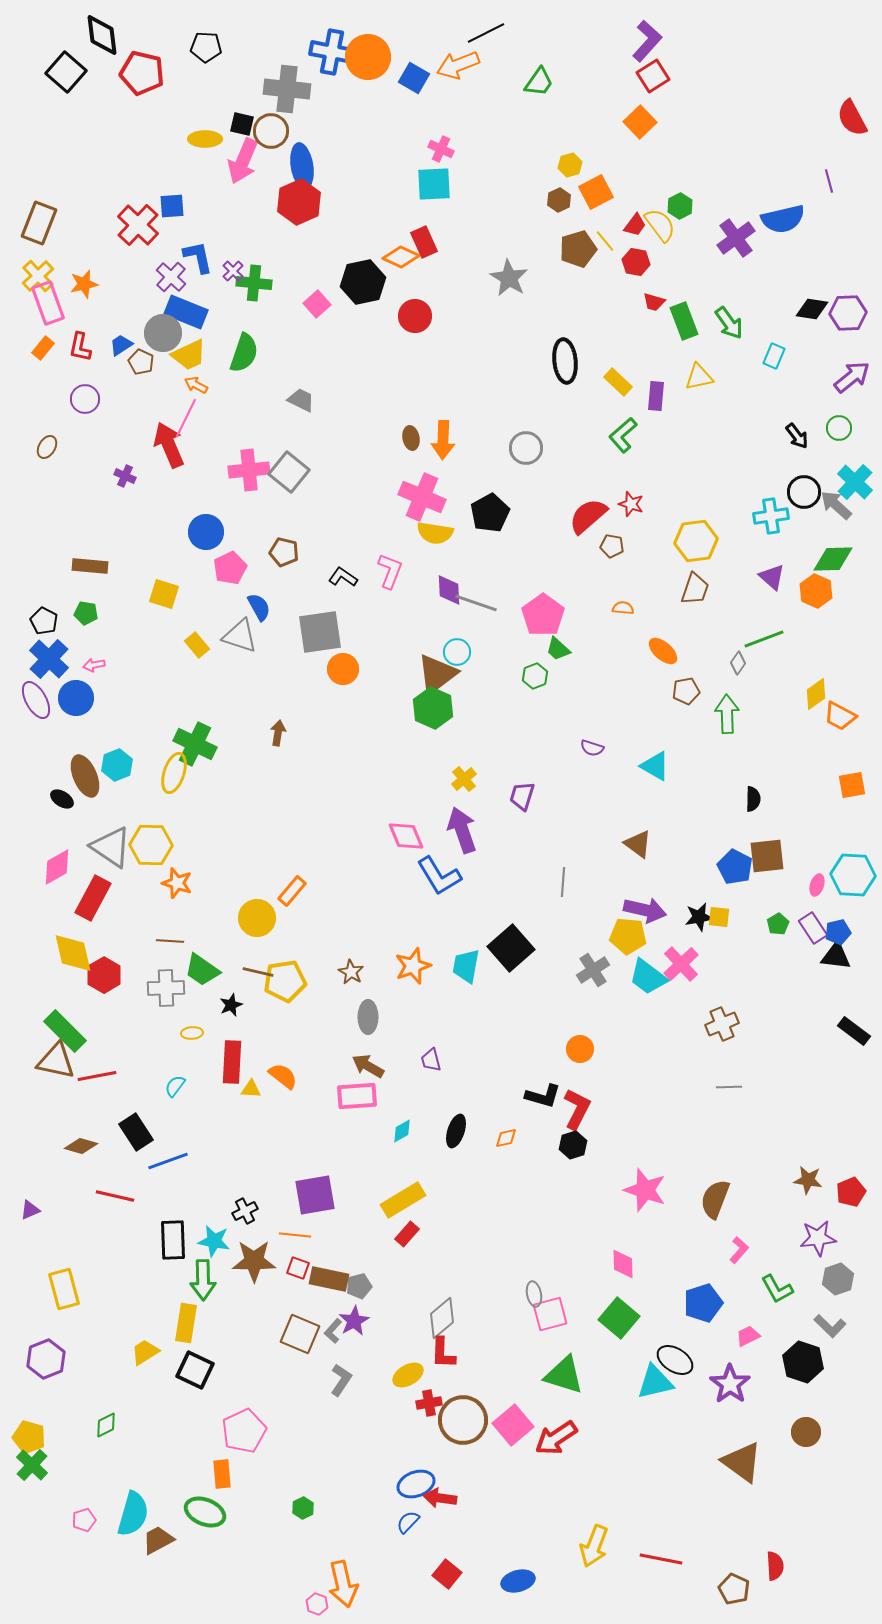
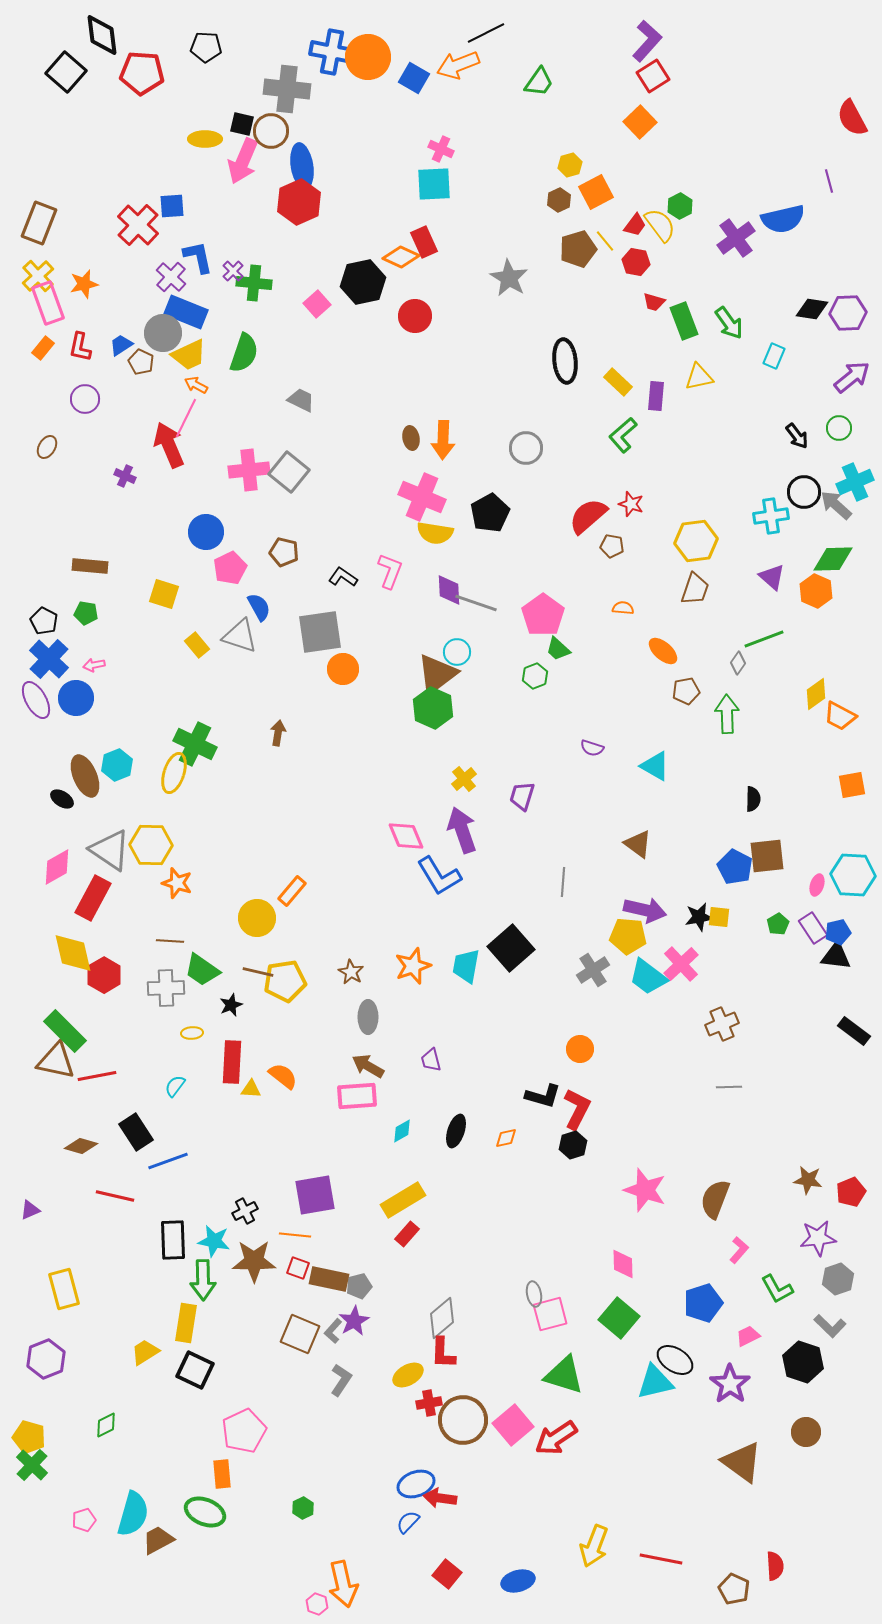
red pentagon at (142, 73): rotated 9 degrees counterclockwise
cyan cross at (855, 482): rotated 24 degrees clockwise
gray triangle at (111, 847): moved 1 px left, 3 px down
